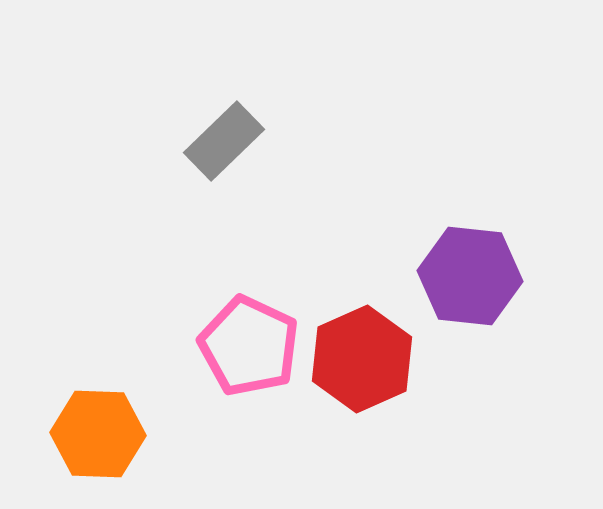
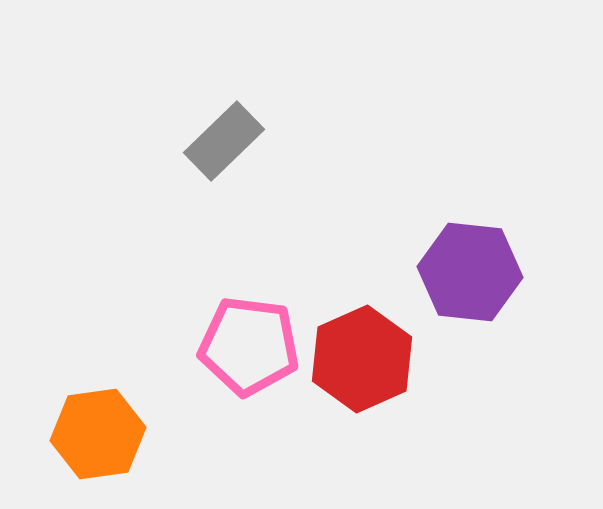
purple hexagon: moved 4 px up
pink pentagon: rotated 18 degrees counterclockwise
orange hexagon: rotated 10 degrees counterclockwise
